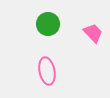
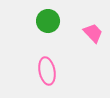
green circle: moved 3 px up
